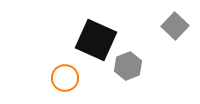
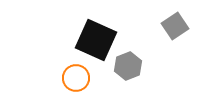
gray square: rotated 12 degrees clockwise
orange circle: moved 11 px right
